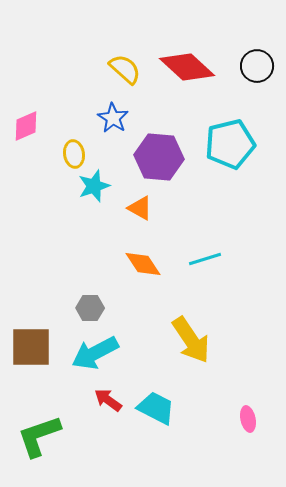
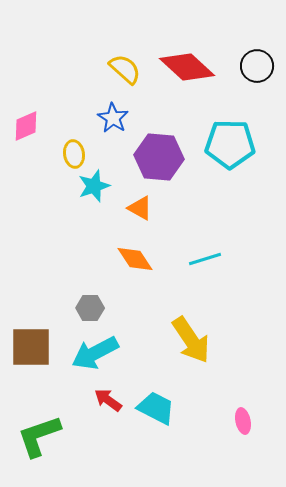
cyan pentagon: rotated 15 degrees clockwise
orange diamond: moved 8 px left, 5 px up
pink ellipse: moved 5 px left, 2 px down
